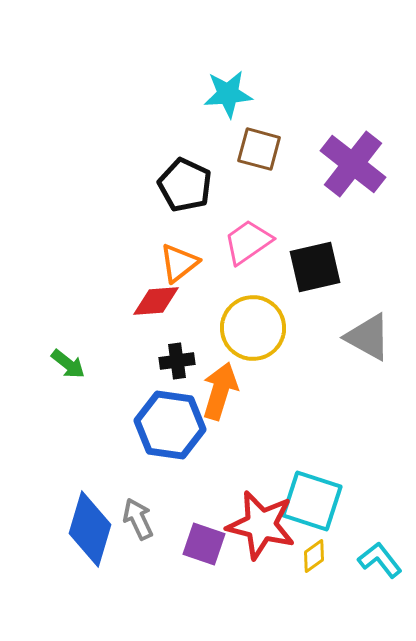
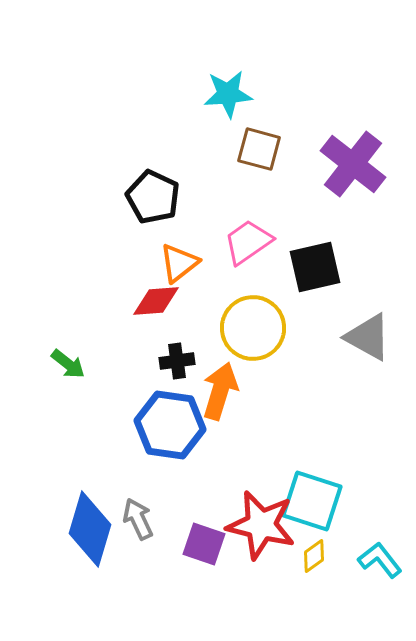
black pentagon: moved 32 px left, 12 px down
